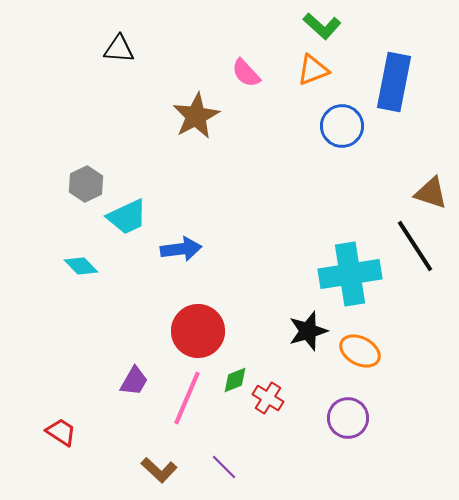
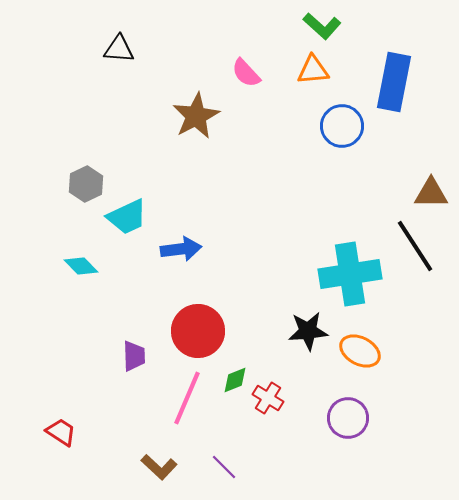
orange triangle: rotated 16 degrees clockwise
brown triangle: rotated 18 degrees counterclockwise
black star: rotated 12 degrees clockwise
purple trapezoid: moved 25 px up; rotated 32 degrees counterclockwise
brown L-shape: moved 3 px up
